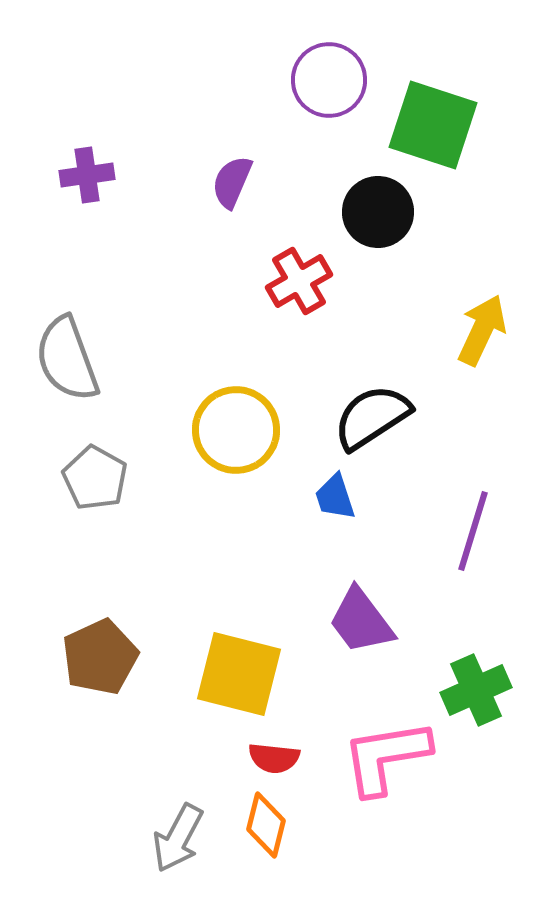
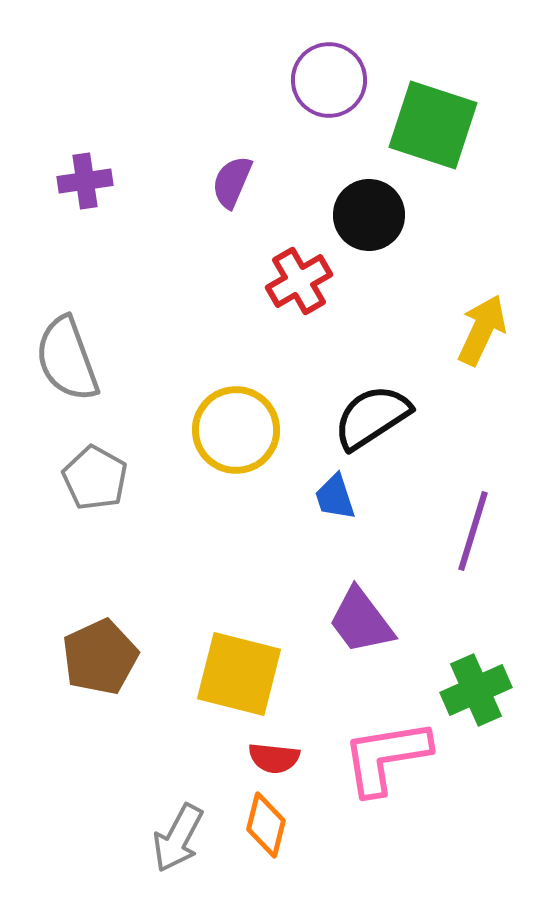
purple cross: moved 2 px left, 6 px down
black circle: moved 9 px left, 3 px down
